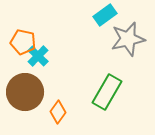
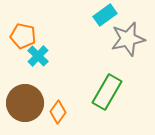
orange pentagon: moved 6 px up
brown circle: moved 11 px down
